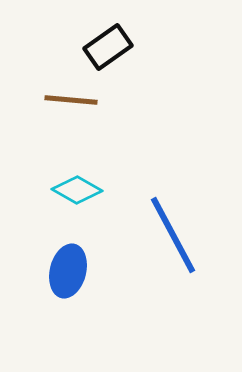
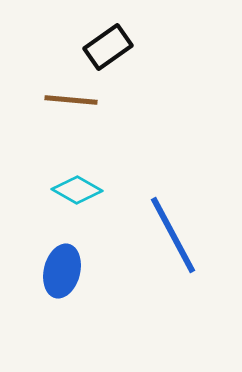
blue ellipse: moved 6 px left
